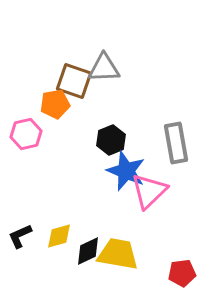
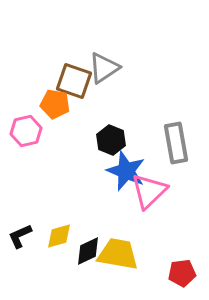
gray triangle: rotated 32 degrees counterclockwise
orange pentagon: rotated 20 degrees clockwise
pink hexagon: moved 3 px up
black hexagon: rotated 16 degrees counterclockwise
